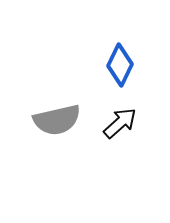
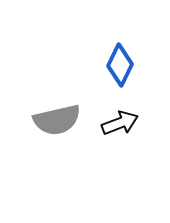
black arrow: rotated 21 degrees clockwise
